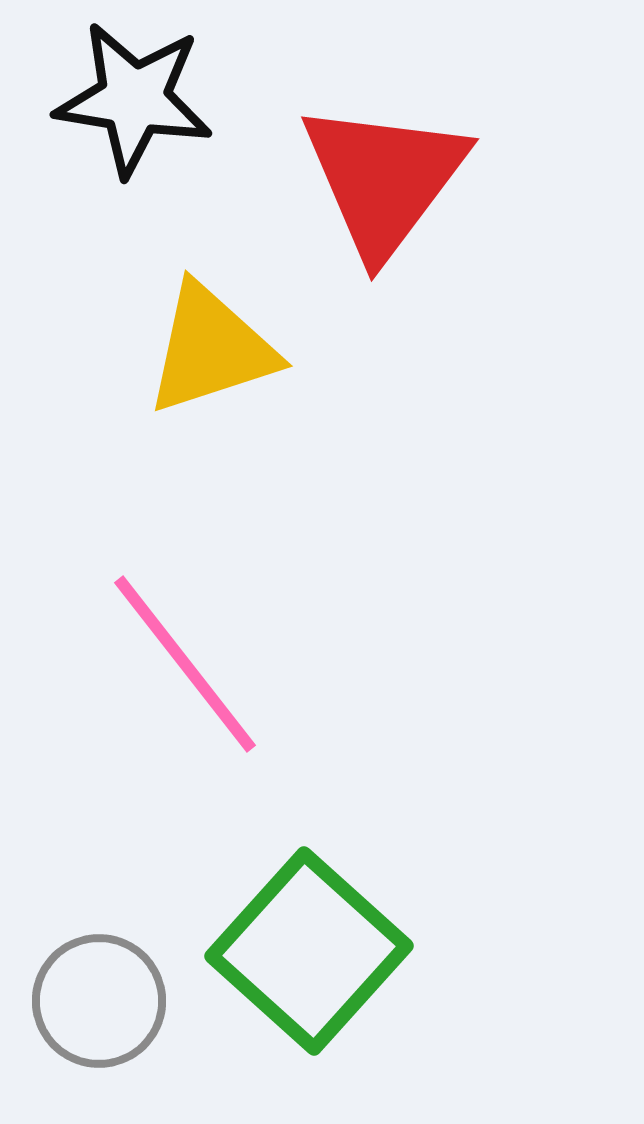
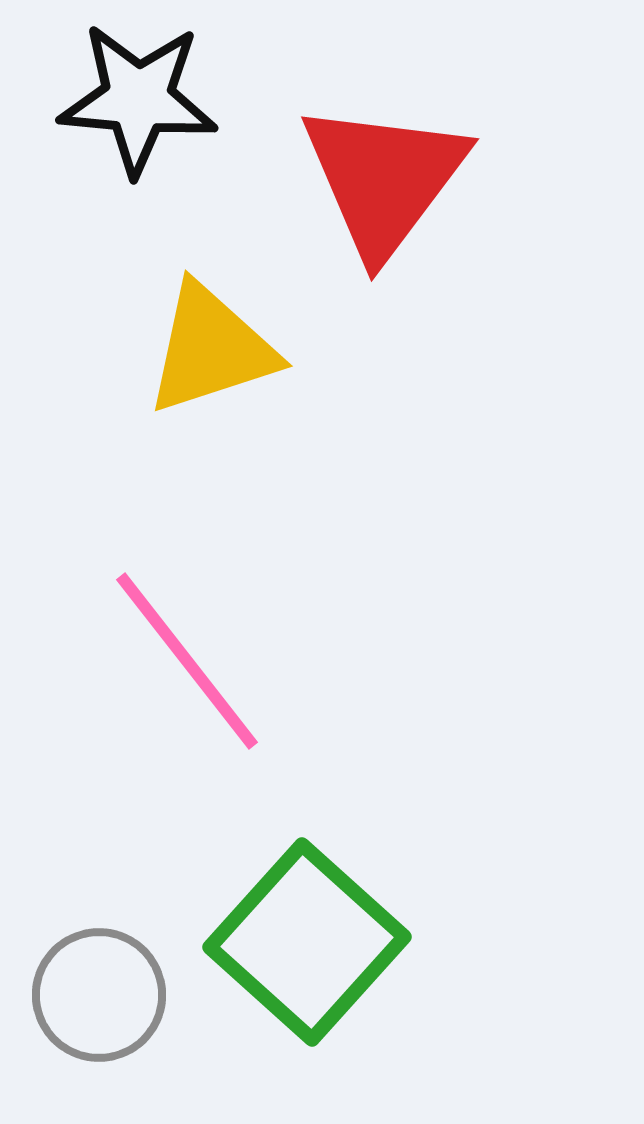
black star: moved 4 px right; rotated 4 degrees counterclockwise
pink line: moved 2 px right, 3 px up
green square: moved 2 px left, 9 px up
gray circle: moved 6 px up
